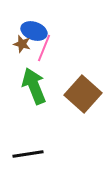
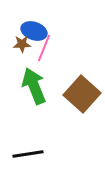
brown star: rotated 18 degrees counterclockwise
brown square: moved 1 px left
